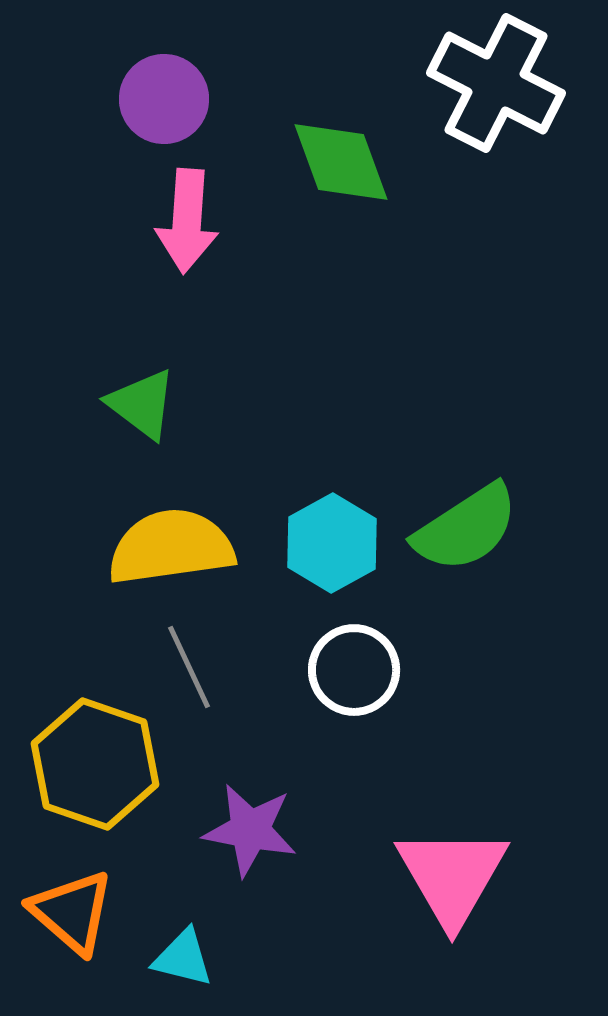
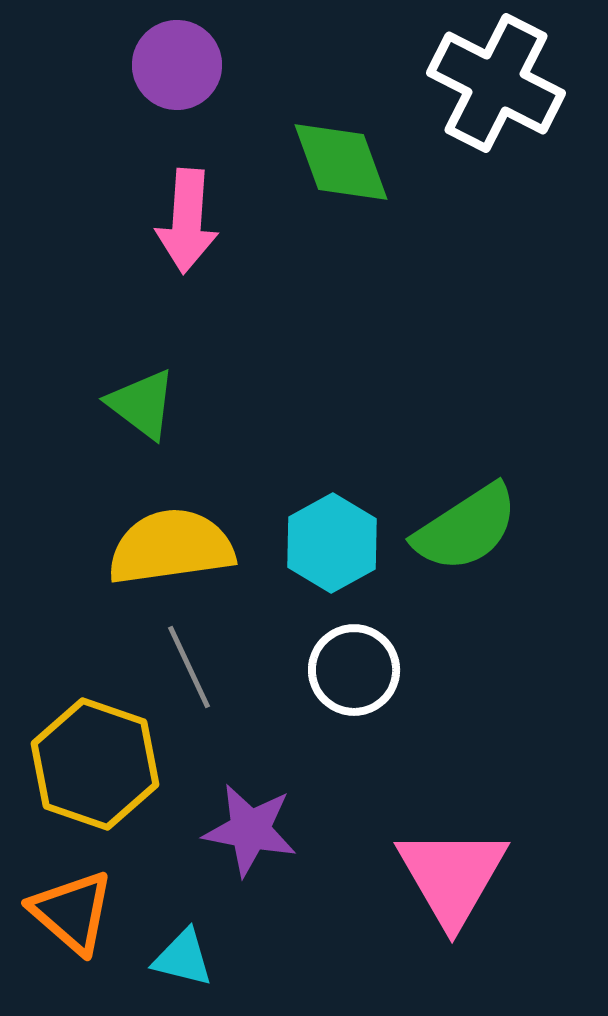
purple circle: moved 13 px right, 34 px up
